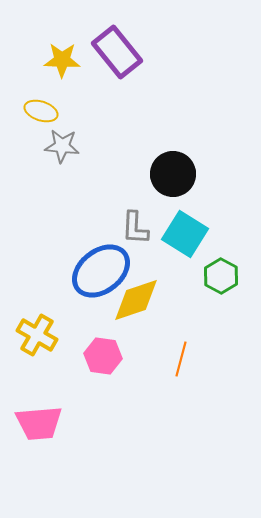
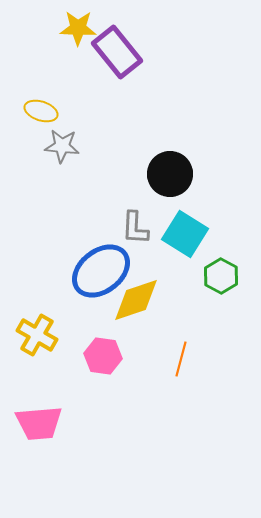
yellow star: moved 16 px right, 32 px up
black circle: moved 3 px left
